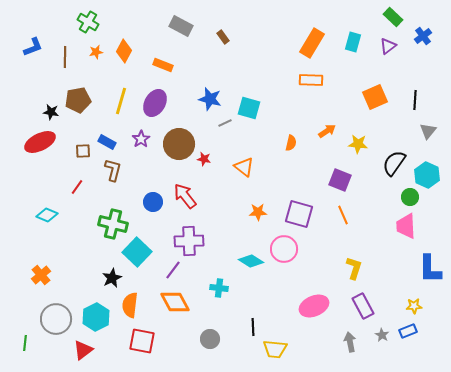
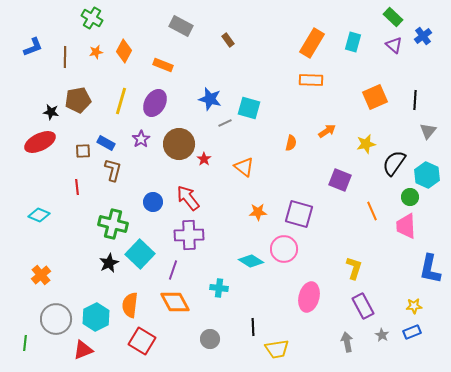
green cross at (88, 22): moved 4 px right, 4 px up
brown rectangle at (223, 37): moved 5 px right, 3 px down
purple triangle at (388, 46): moved 6 px right, 1 px up; rotated 42 degrees counterclockwise
blue rectangle at (107, 142): moved 1 px left, 1 px down
yellow star at (358, 144): moved 8 px right; rotated 18 degrees counterclockwise
red star at (204, 159): rotated 24 degrees clockwise
red line at (77, 187): rotated 42 degrees counterclockwise
red arrow at (185, 196): moved 3 px right, 2 px down
cyan diamond at (47, 215): moved 8 px left
orange line at (343, 215): moved 29 px right, 4 px up
purple cross at (189, 241): moved 6 px up
cyan square at (137, 252): moved 3 px right, 2 px down
blue L-shape at (430, 269): rotated 12 degrees clockwise
purple line at (173, 270): rotated 18 degrees counterclockwise
black star at (112, 278): moved 3 px left, 15 px up
pink ellipse at (314, 306): moved 5 px left, 9 px up; rotated 52 degrees counterclockwise
blue rectangle at (408, 331): moved 4 px right, 1 px down
red square at (142, 341): rotated 20 degrees clockwise
gray arrow at (350, 342): moved 3 px left
yellow trapezoid at (275, 349): moved 2 px right; rotated 15 degrees counterclockwise
red triangle at (83, 350): rotated 15 degrees clockwise
